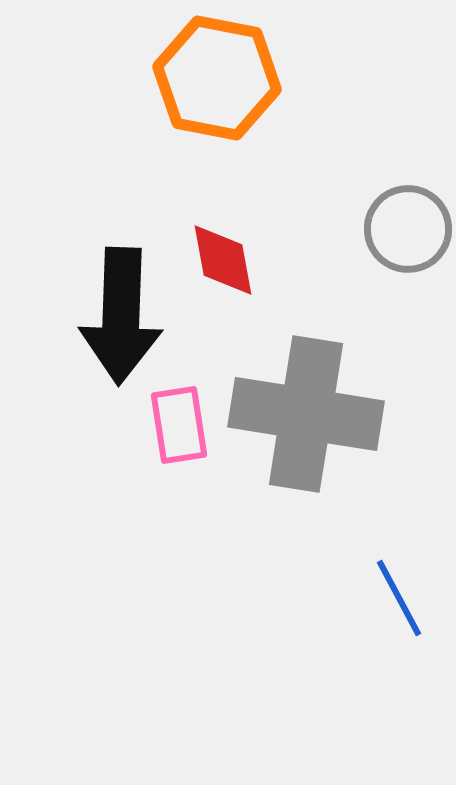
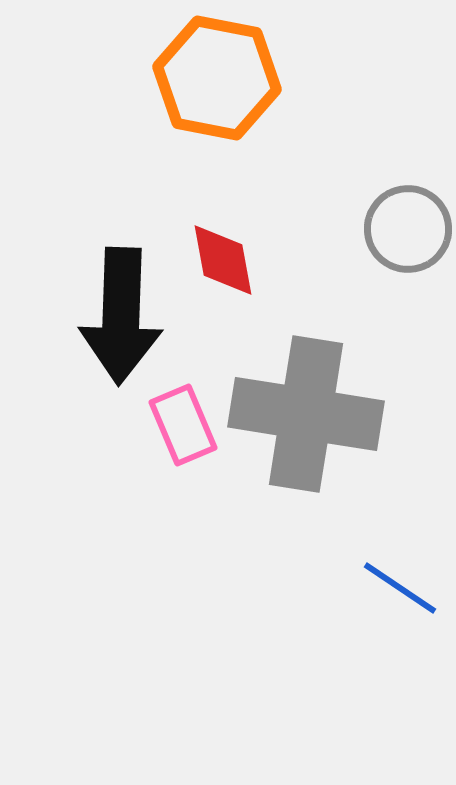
pink rectangle: moved 4 px right; rotated 14 degrees counterclockwise
blue line: moved 1 px right, 10 px up; rotated 28 degrees counterclockwise
